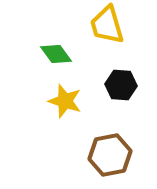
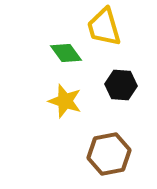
yellow trapezoid: moved 3 px left, 2 px down
green diamond: moved 10 px right, 1 px up
brown hexagon: moved 1 px left, 1 px up
